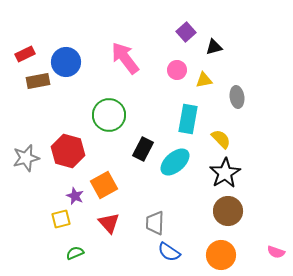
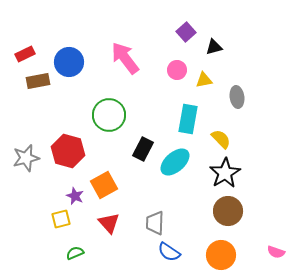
blue circle: moved 3 px right
